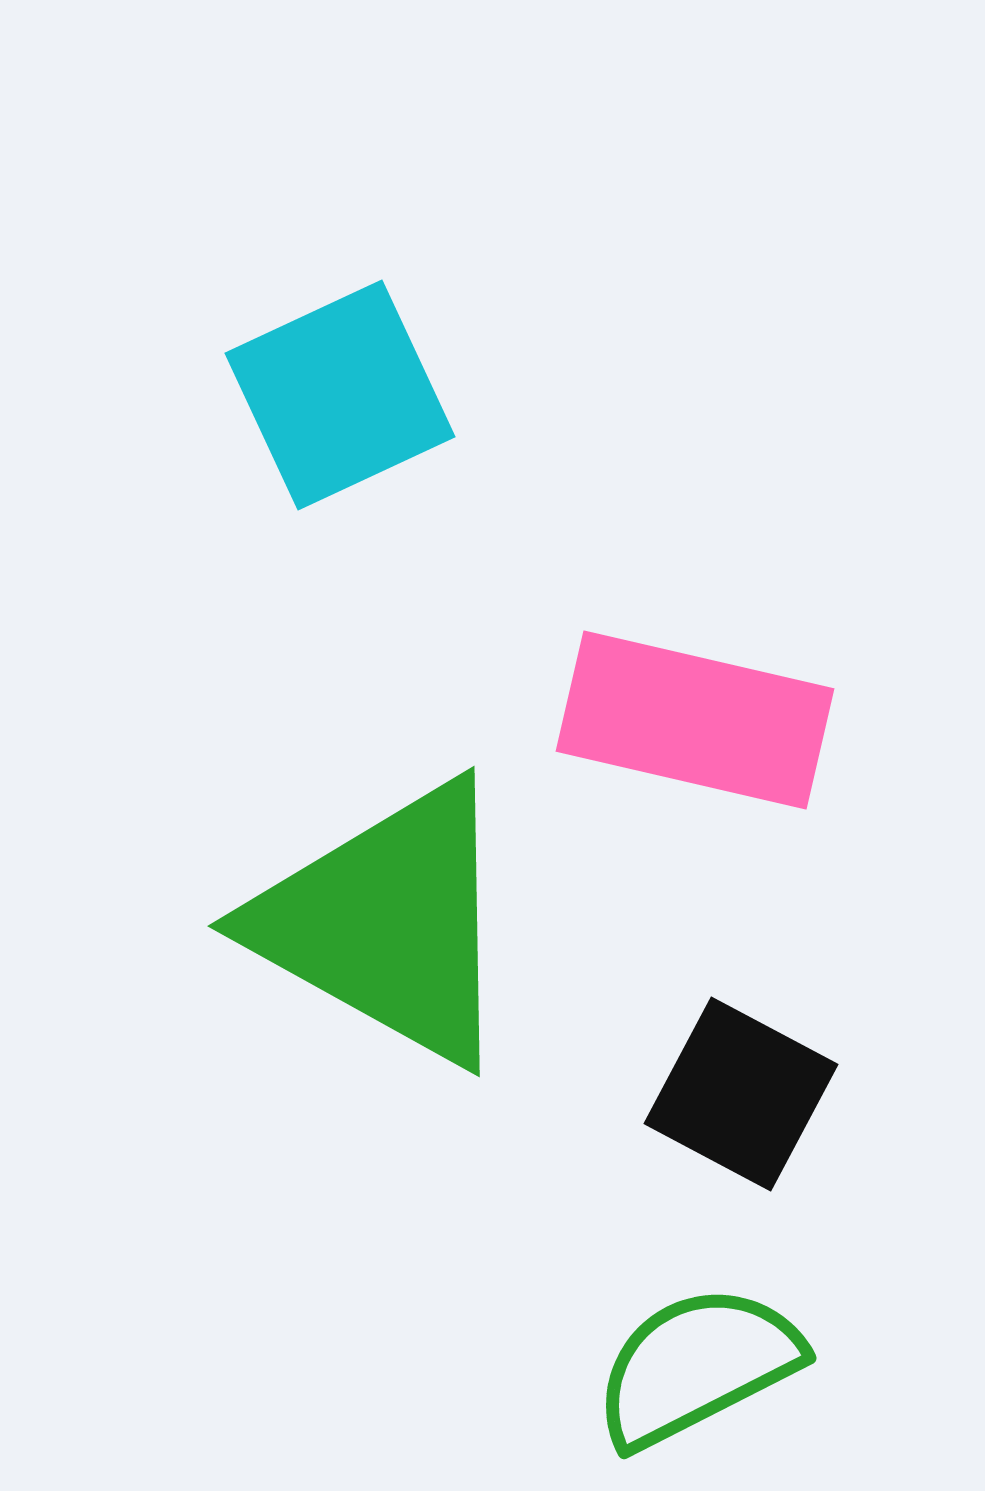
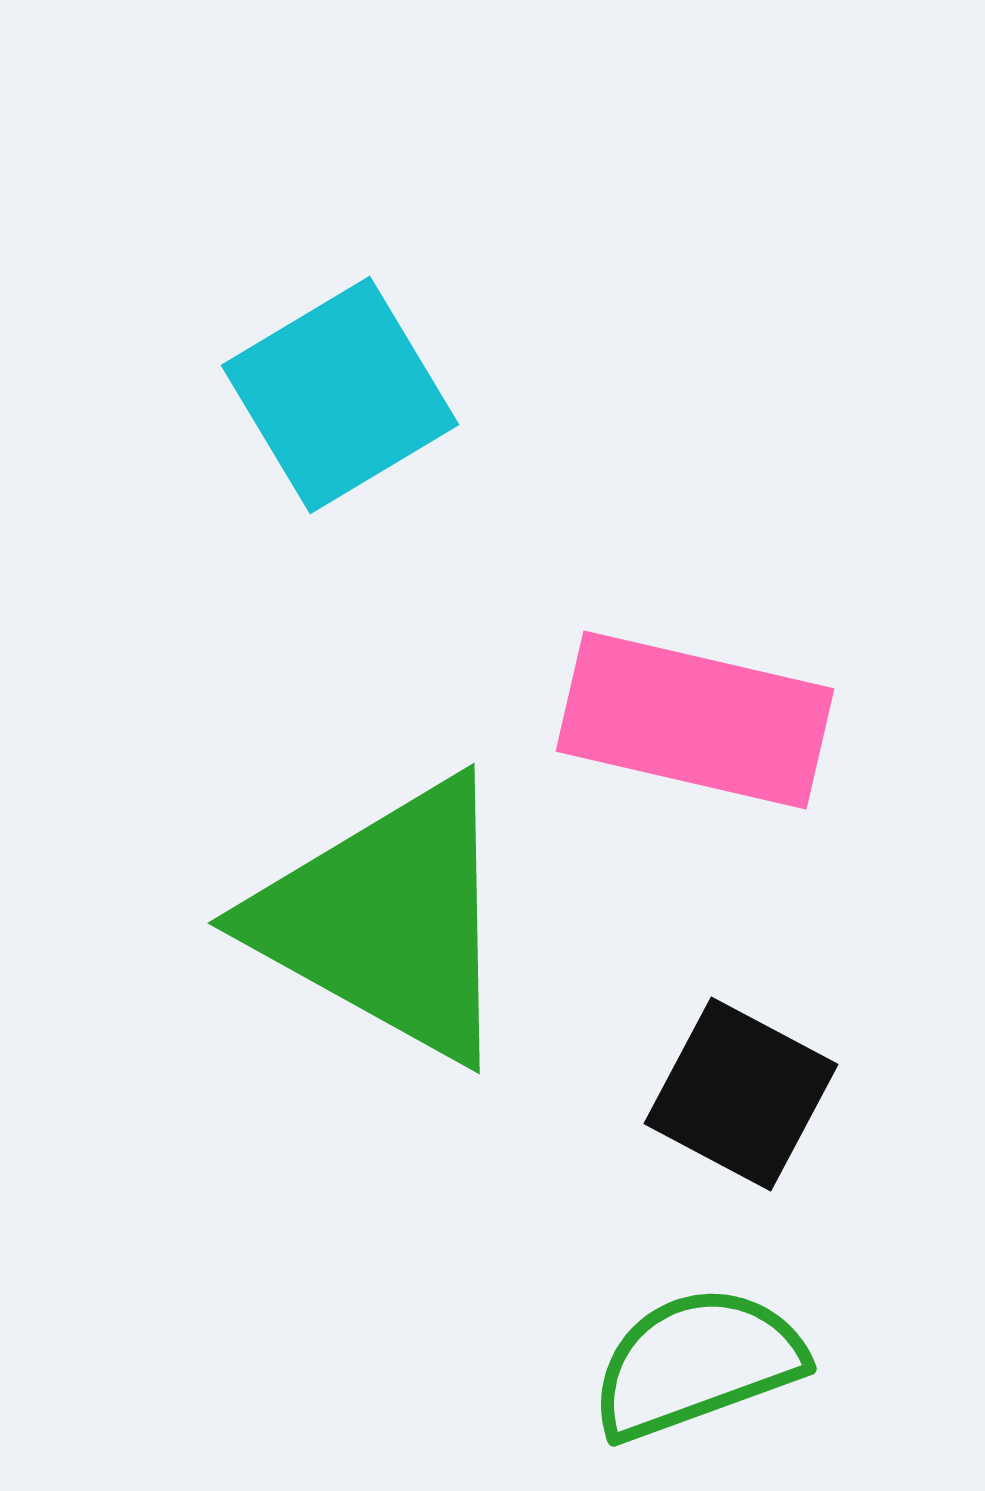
cyan square: rotated 6 degrees counterclockwise
green triangle: moved 3 px up
green semicircle: moved 3 px up; rotated 7 degrees clockwise
